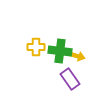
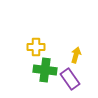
green cross: moved 15 px left, 19 px down
yellow arrow: moved 1 px left, 1 px up; rotated 91 degrees counterclockwise
